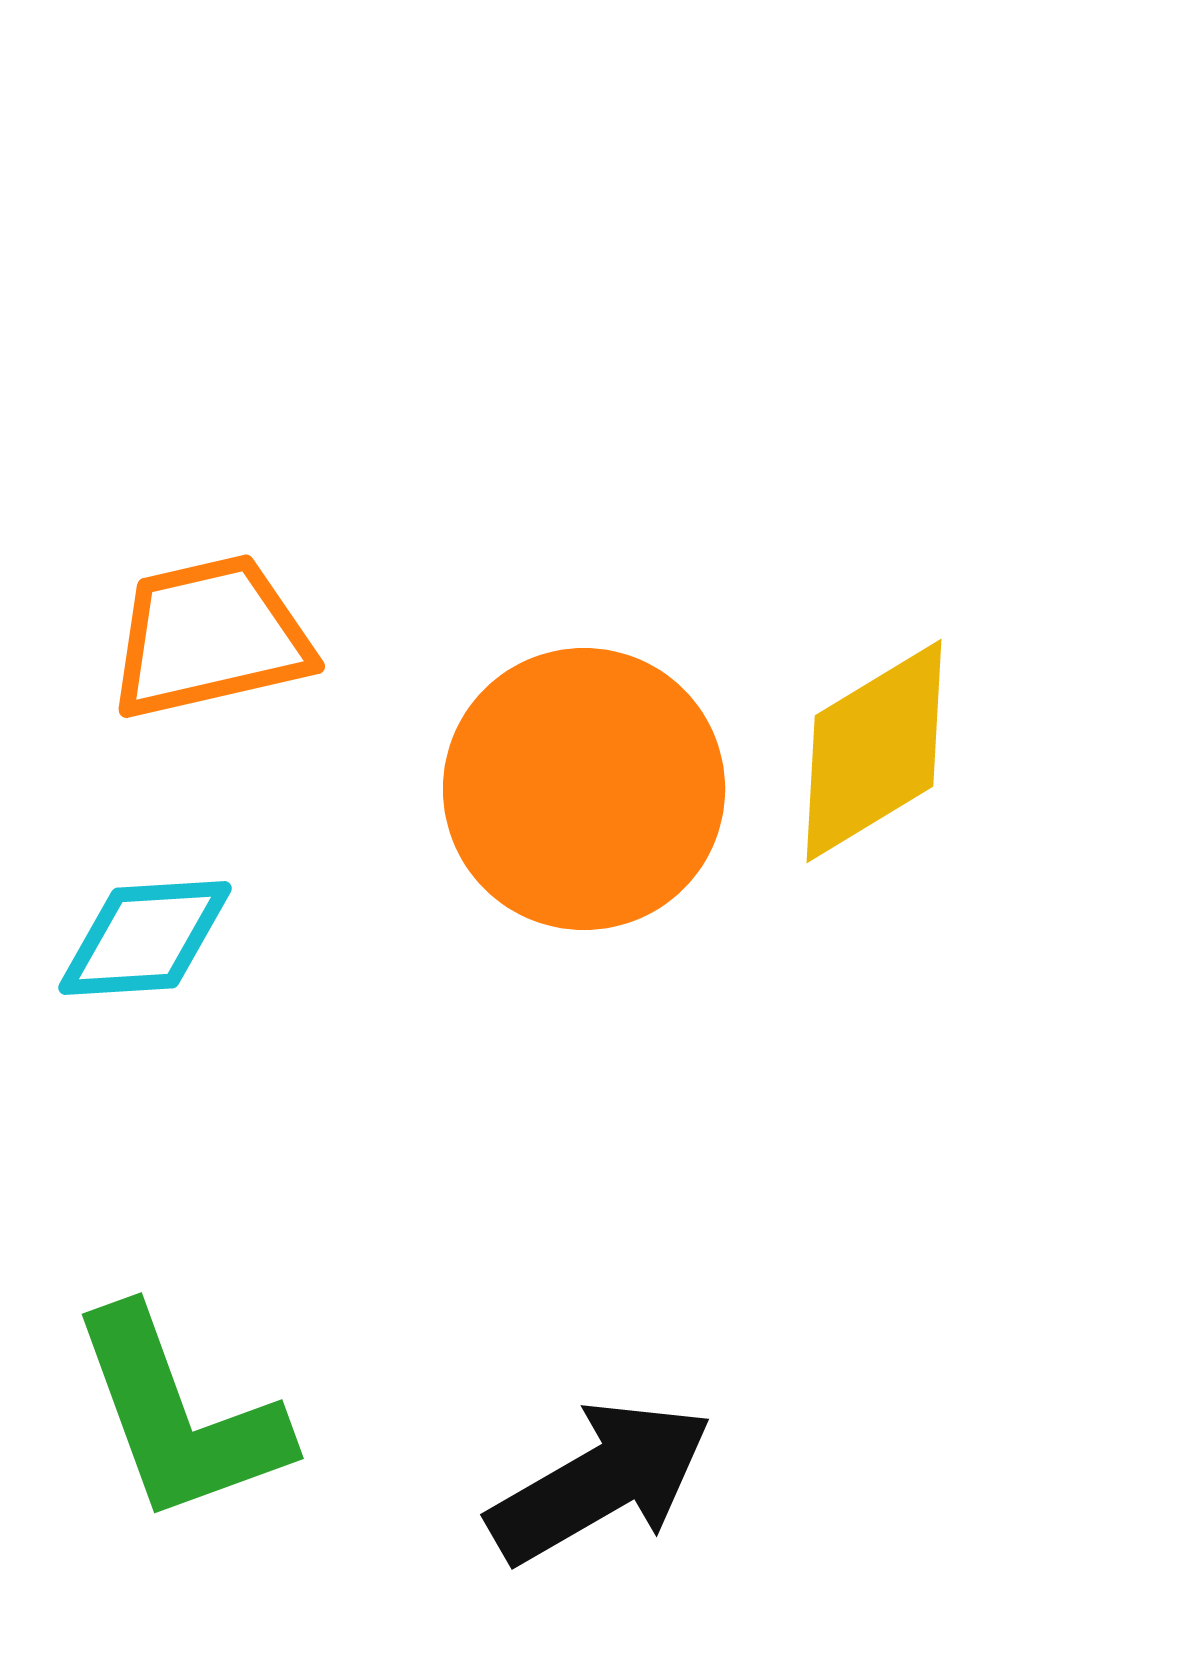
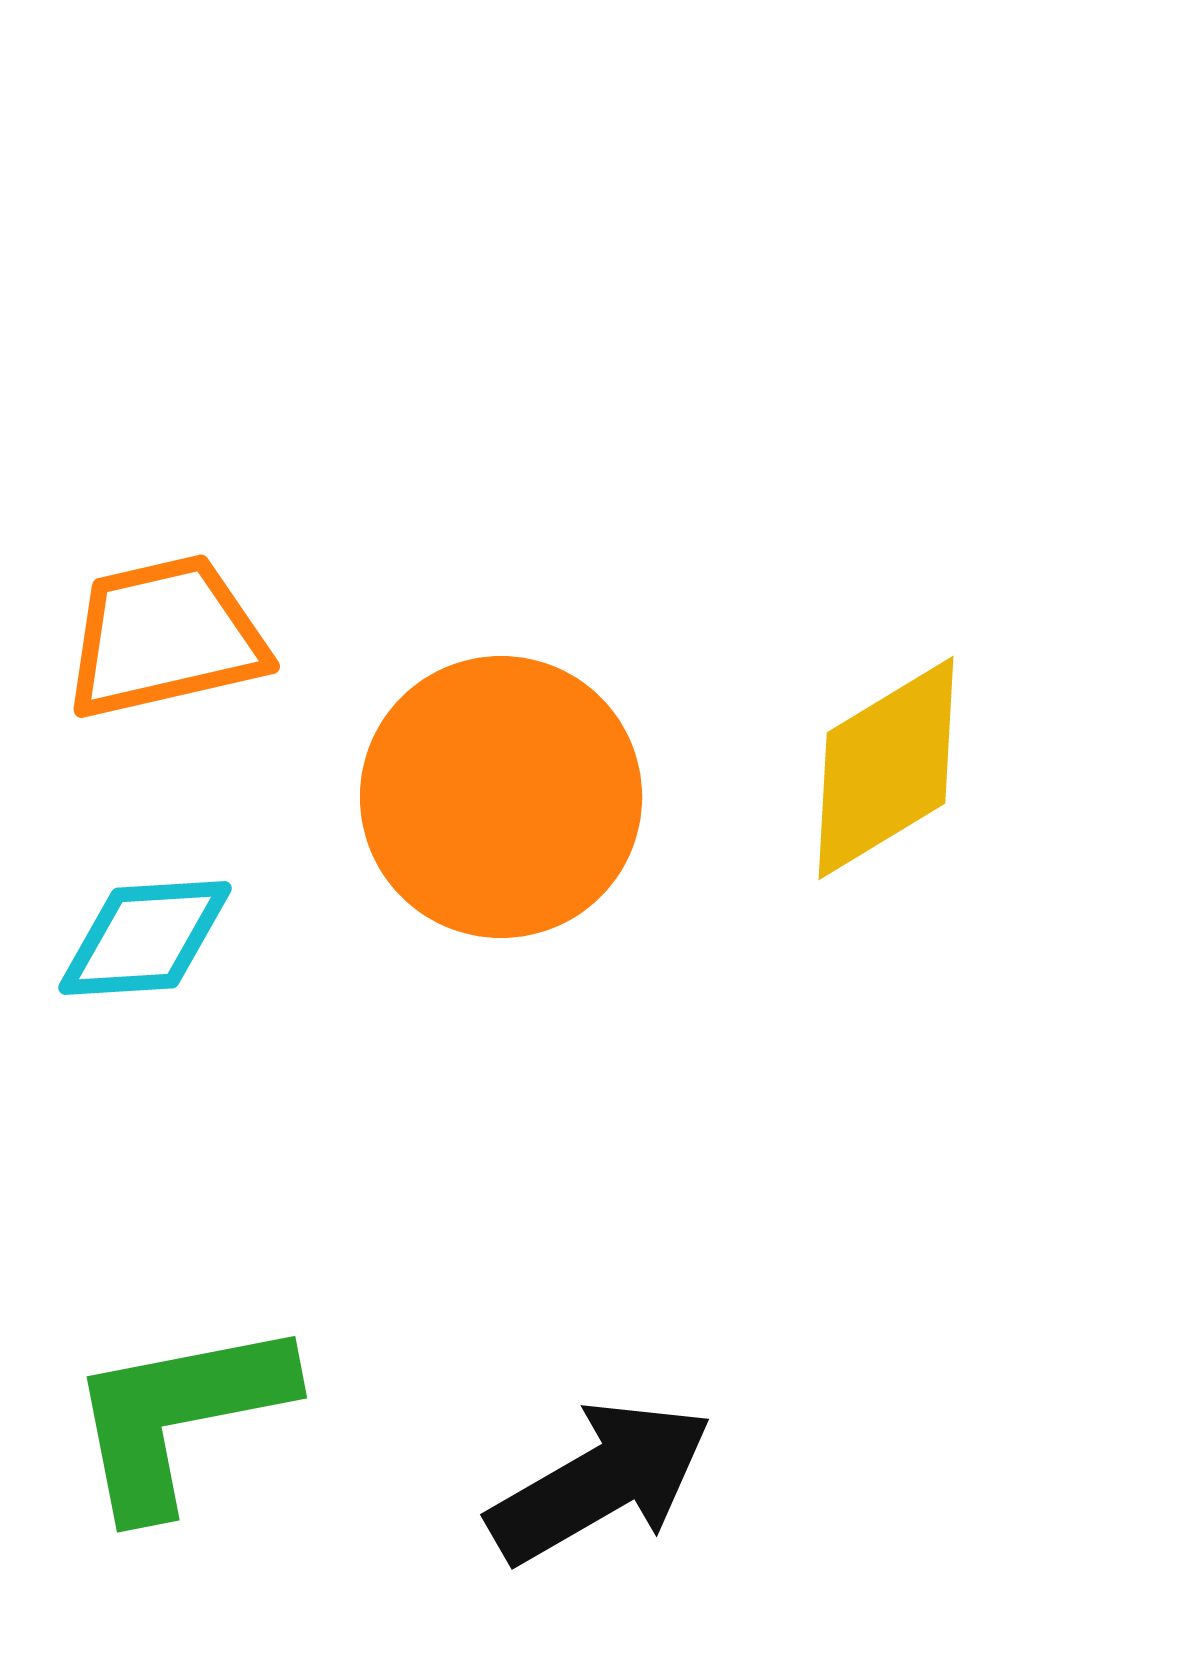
orange trapezoid: moved 45 px left
yellow diamond: moved 12 px right, 17 px down
orange circle: moved 83 px left, 8 px down
green L-shape: rotated 99 degrees clockwise
